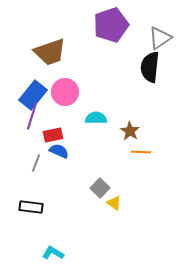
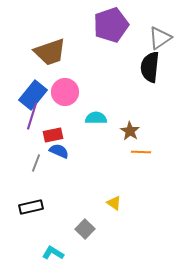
gray square: moved 15 px left, 41 px down
black rectangle: rotated 20 degrees counterclockwise
